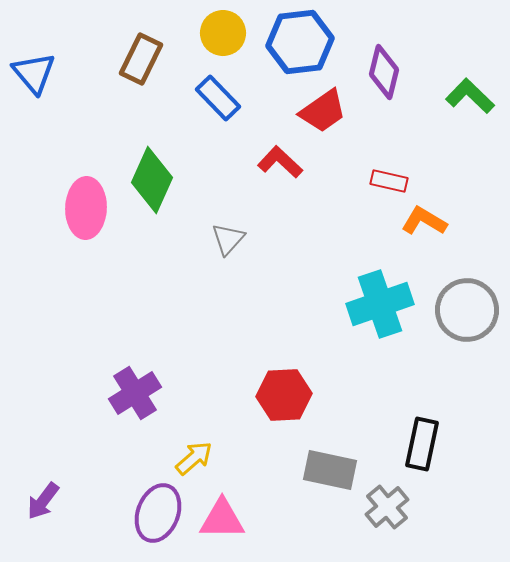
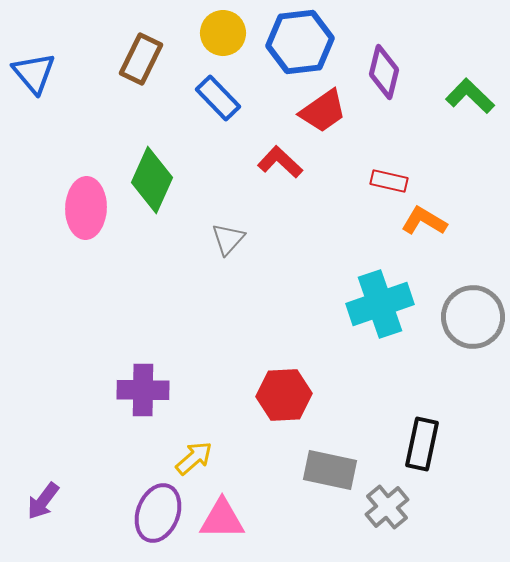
gray circle: moved 6 px right, 7 px down
purple cross: moved 8 px right, 3 px up; rotated 33 degrees clockwise
